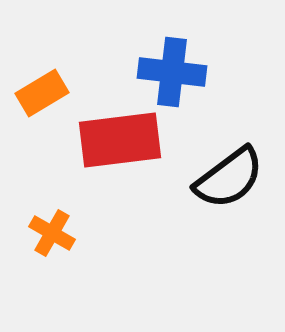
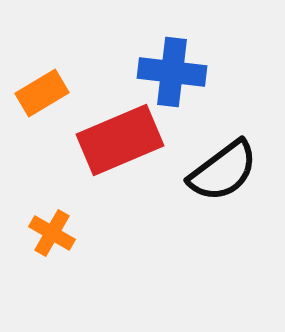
red rectangle: rotated 16 degrees counterclockwise
black semicircle: moved 6 px left, 7 px up
